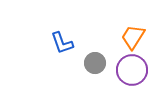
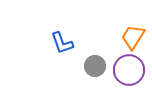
gray circle: moved 3 px down
purple circle: moved 3 px left
